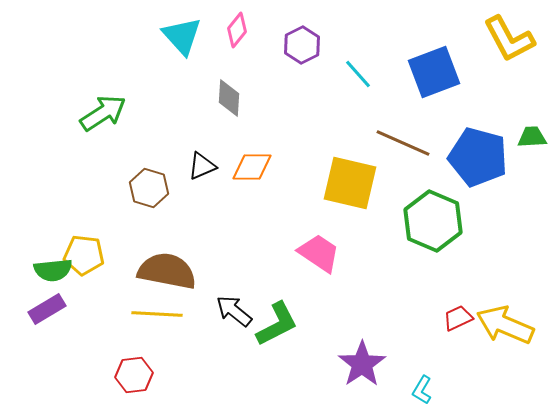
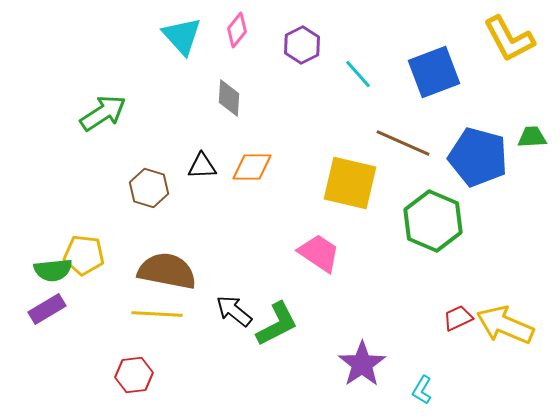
black triangle: rotated 20 degrees clockwise
